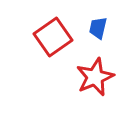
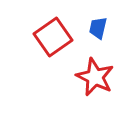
red star: rotated 24 degrees counterclockwise
